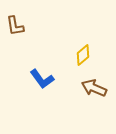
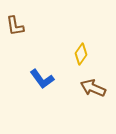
yellow diamond: moved 2 px left, 1 px up; rotated 15 degrees counterclockwise
brown arrow: moved 1 px left
